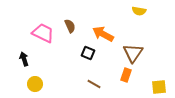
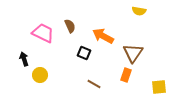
orange arrow: moved 2 px down
black square: moved 4 px left
yellow circle: moved 5 px right, 9 px up
